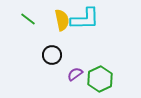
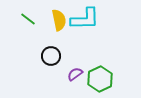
yellow semicircle: moved 3 px left
black circle: moved 1 px left, 1 px down
